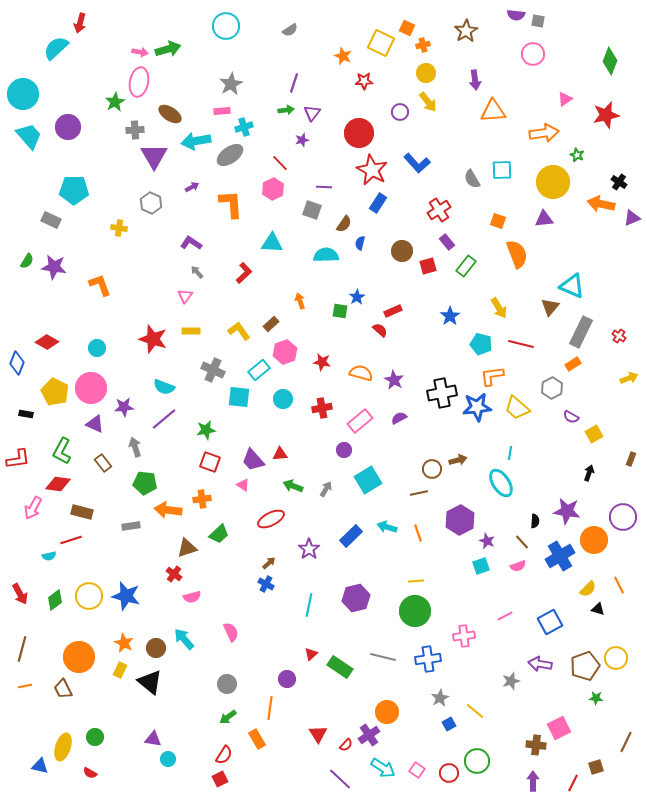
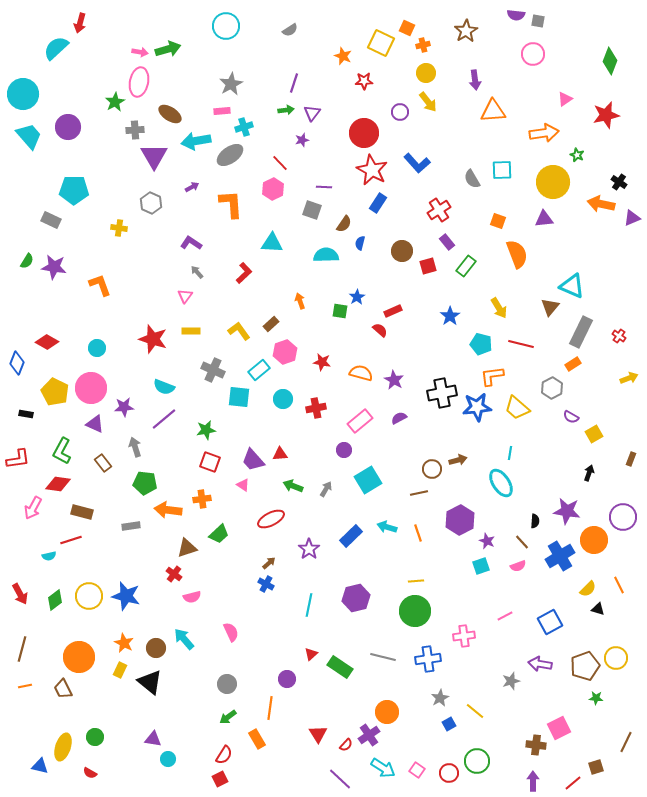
red circle at (359, 133): moved 5 px right
red cross at (322, 408): moved 6 px left
red line at (573, 783): rotated 24 degrees clockwise
